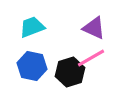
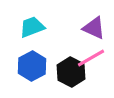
blue hexagon: rotated 20 degrees clockwise
black hexagon: moved 1 px right; rotated 16 degrees counterclockwise
